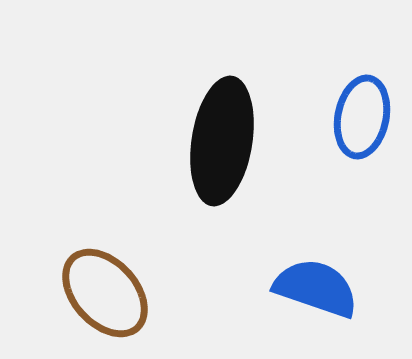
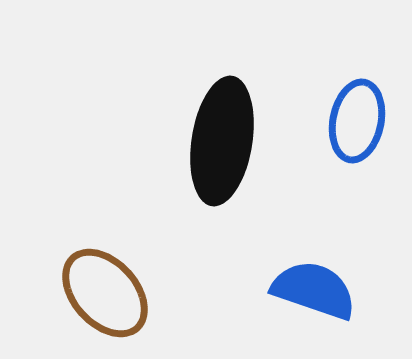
blue ellipse: moved 5 px left, 4 px down
blue semicircle: moved 2 px left, 2 px down
